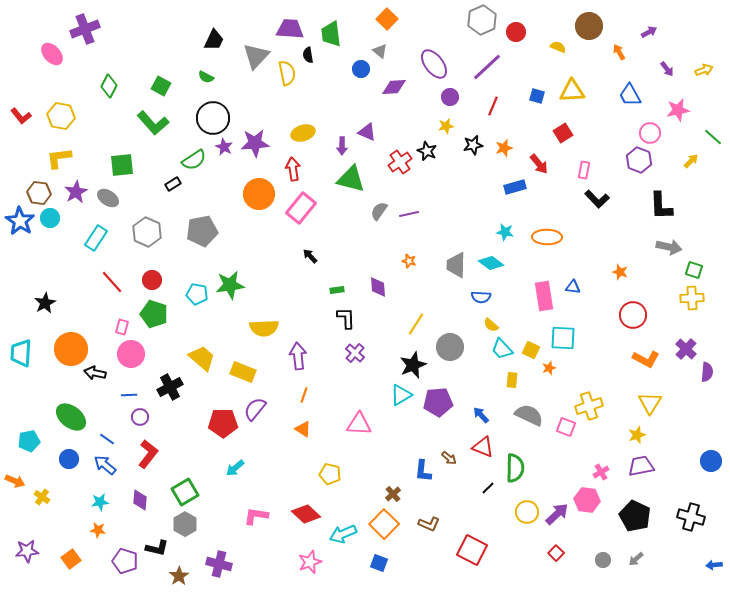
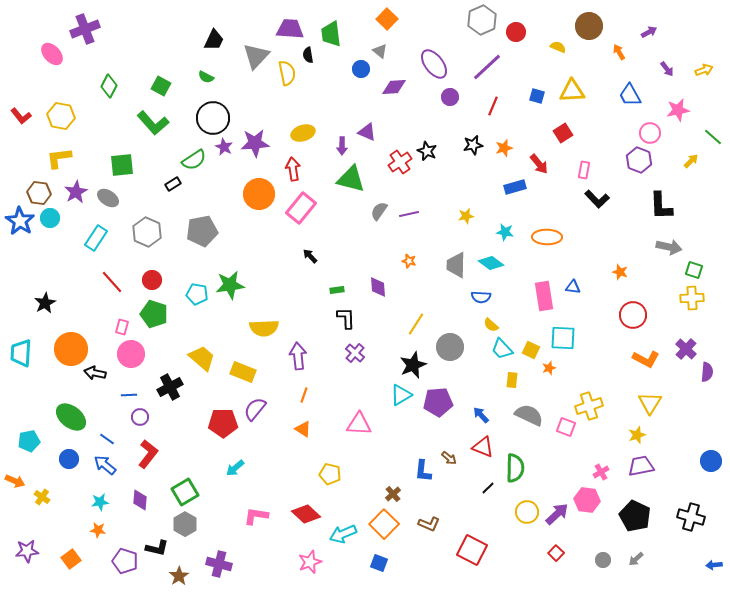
yellow star at (446, 126): moved 20 px right, 90 px down
